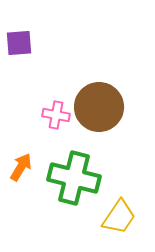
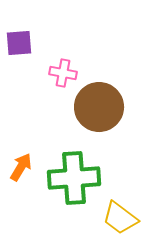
pink cross: moved 7 px right, 42 px up
green cross: rotated 18 degrees counterclockwise
yellow trapezoid: moved 1 px right, 1 px down; rotated 93 degrees clockwise
